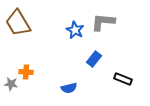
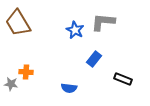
blue semicircle: rotated 21 degrees clockwise
